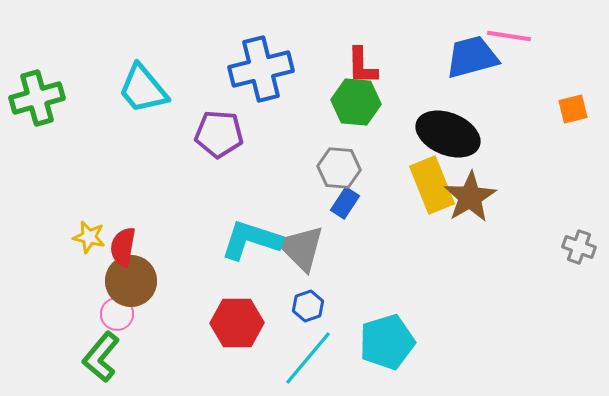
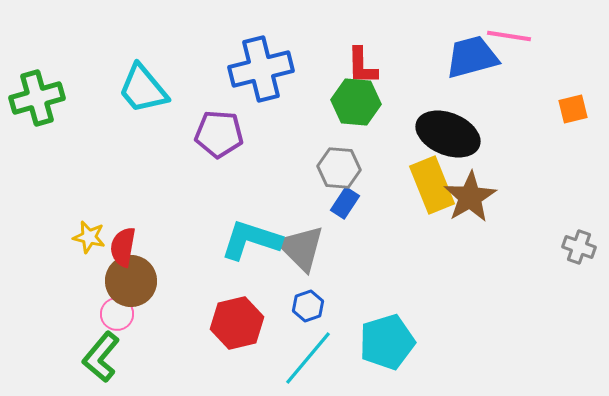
red hexagon: rotated 12 degrees counterclockwise
